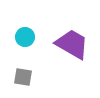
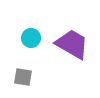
cyan circle: moved 6 px right, 1 px down
